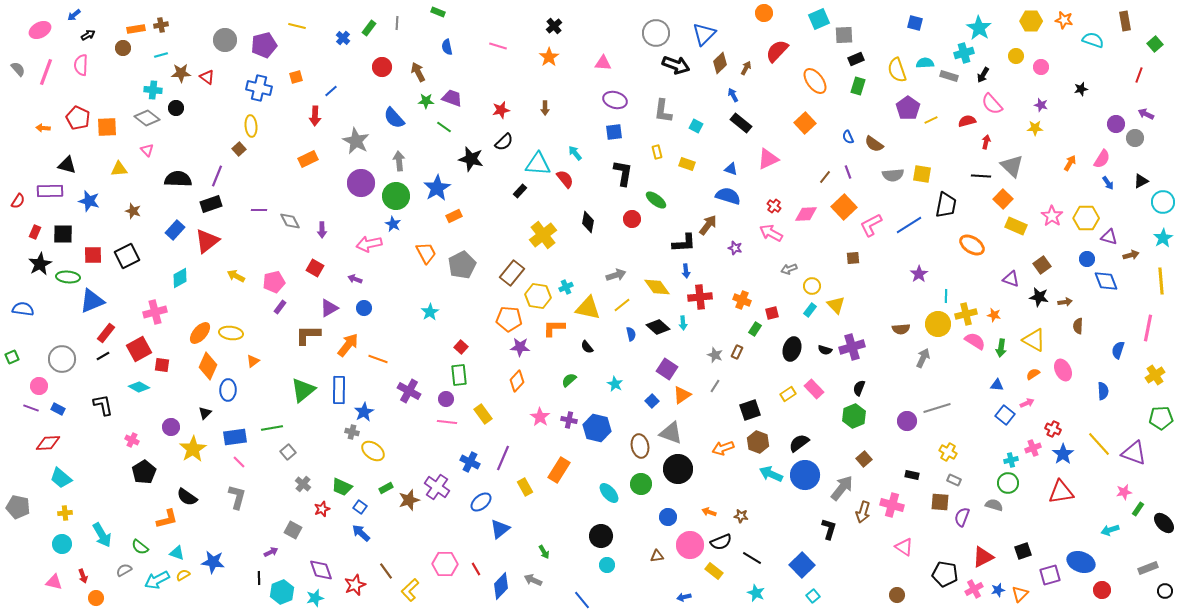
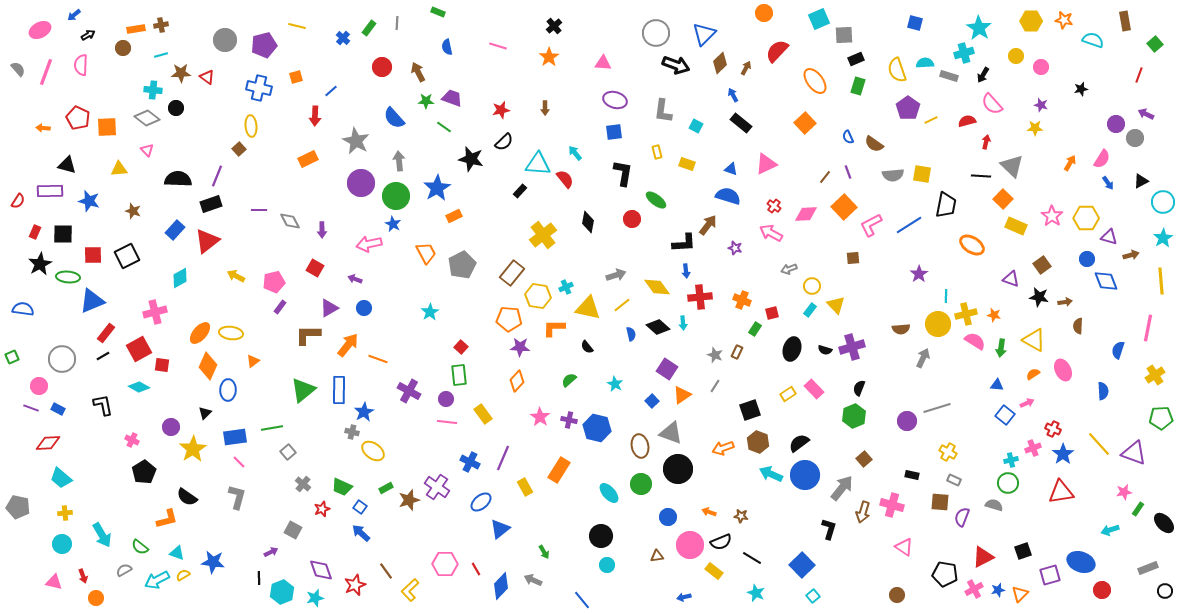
pink triangle at (768, 159): moved 2 px left, 5 px down
